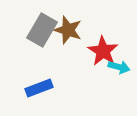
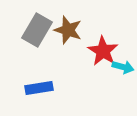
gray rectangle: moved 5 px left
cyan arrow: moved 4 px right
blue rectangle: rotated 12 degrees clockwise
